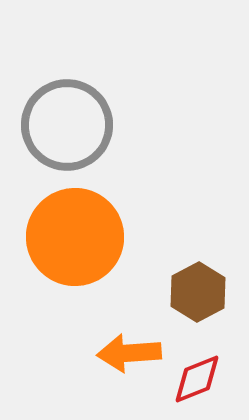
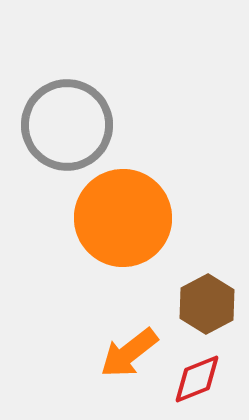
orange circle: moved 48 px right, 19 px up
brown hexagon: moved 9 px right, 12 px down
orange arrow: rotated 34 degrees counterclockwise
